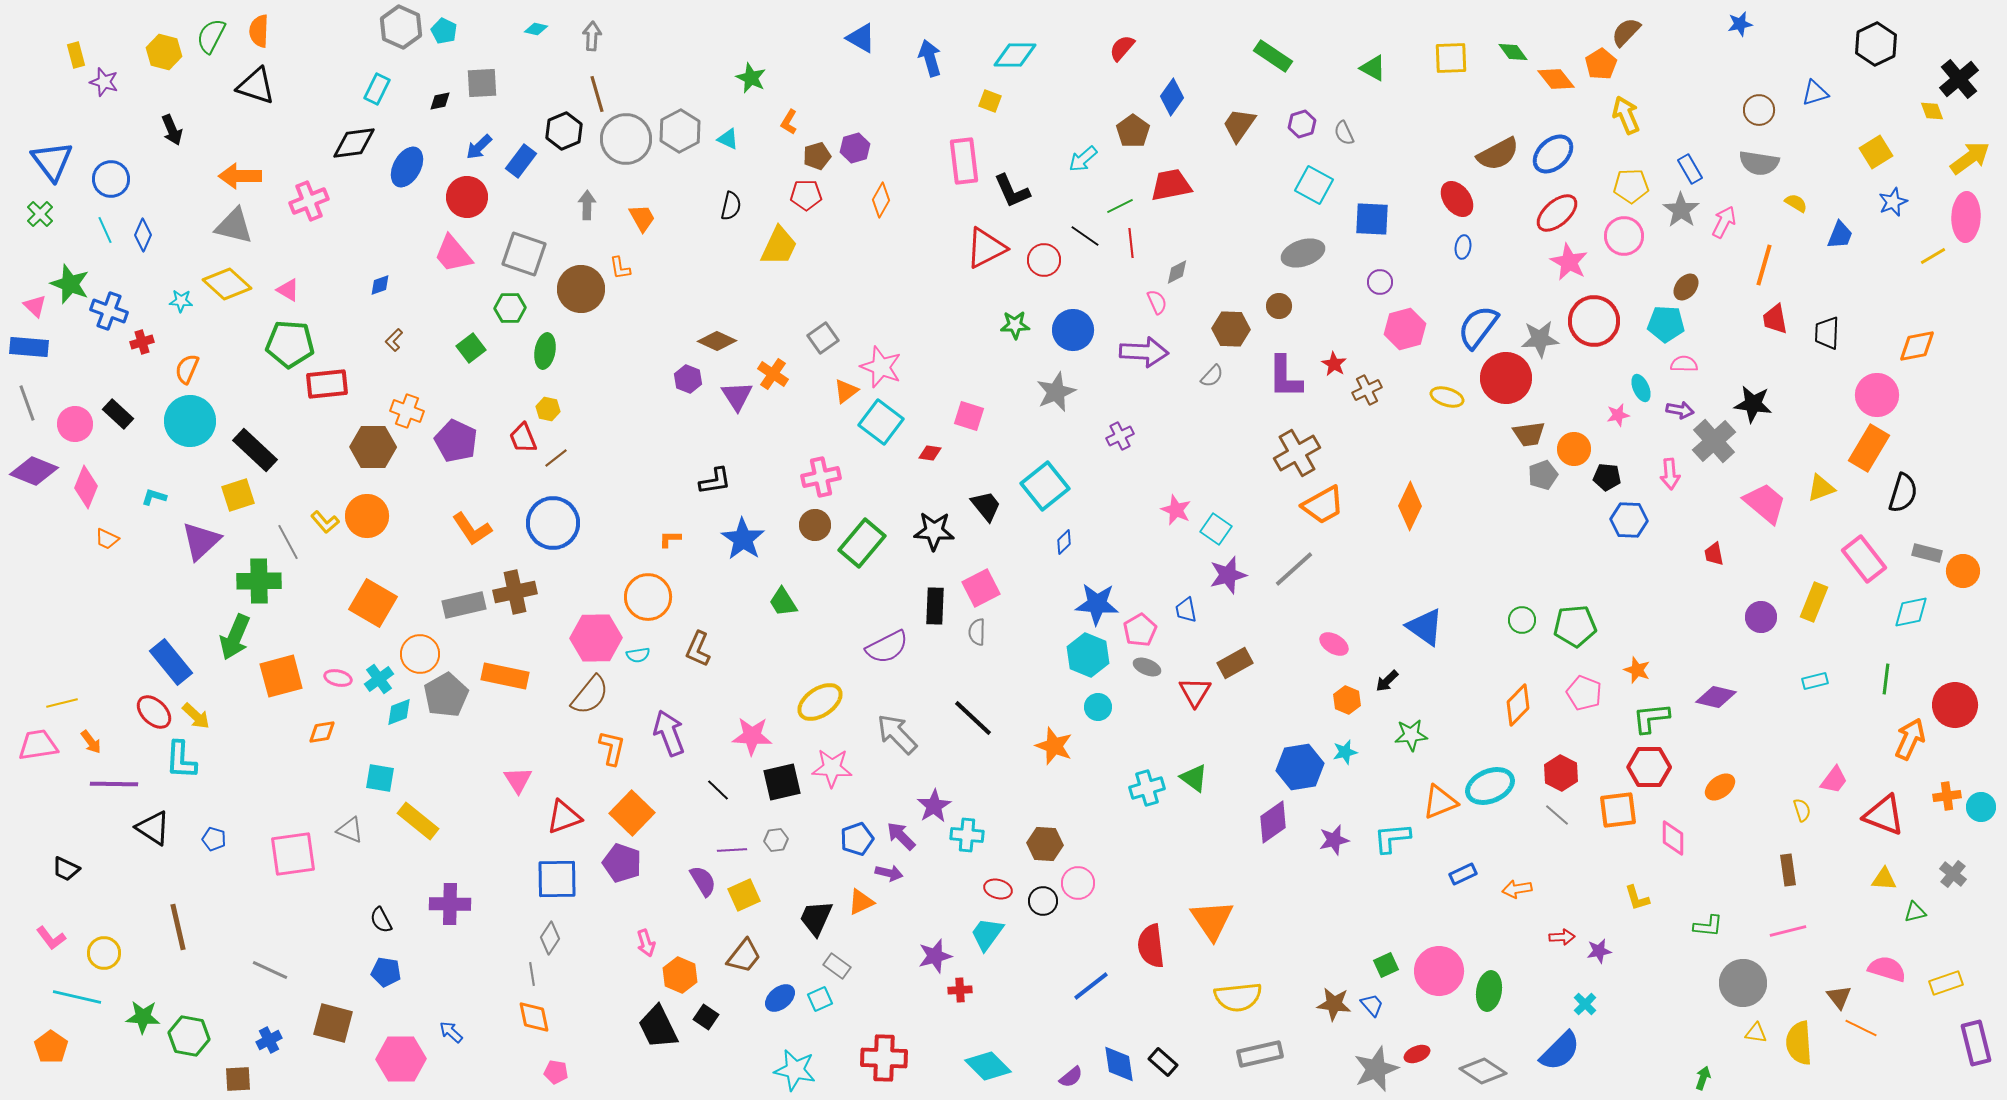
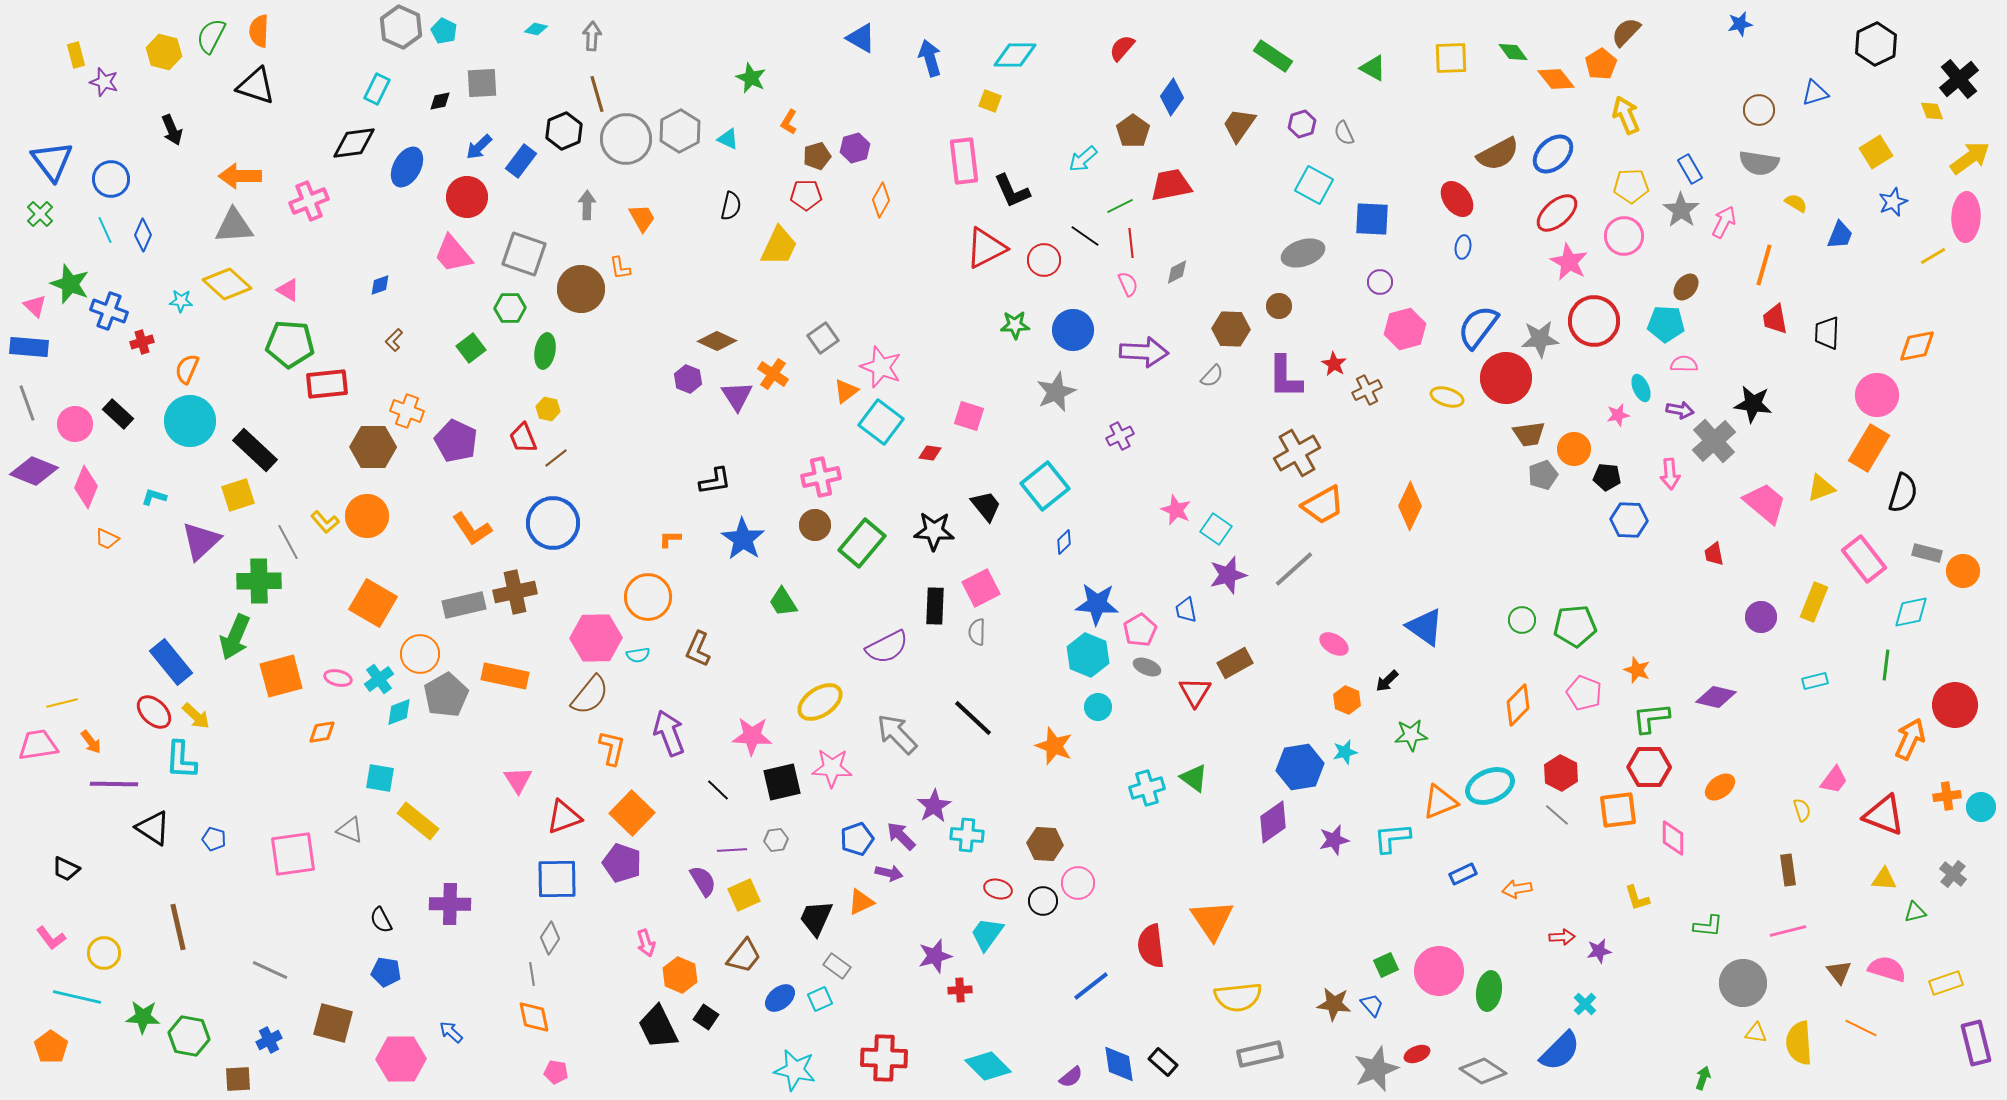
gray triangle at (234, 226): rotated 18 degrees counterclockwise
pink semicircle at (1157, 302): moved 29 px left, 18 px up
green line at (1886, 679): moved 14 px up
brown triangle at (1839, 997): moved 25 px up
